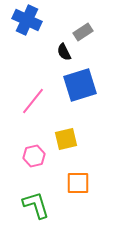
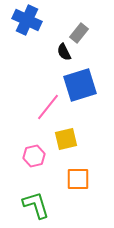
gray rectangle: moved 4 px left, 1 px down; rotated 18 degrees counterclockwise
pink line: moved 15 px right, 6 px down
orange square: moved 4 px up
